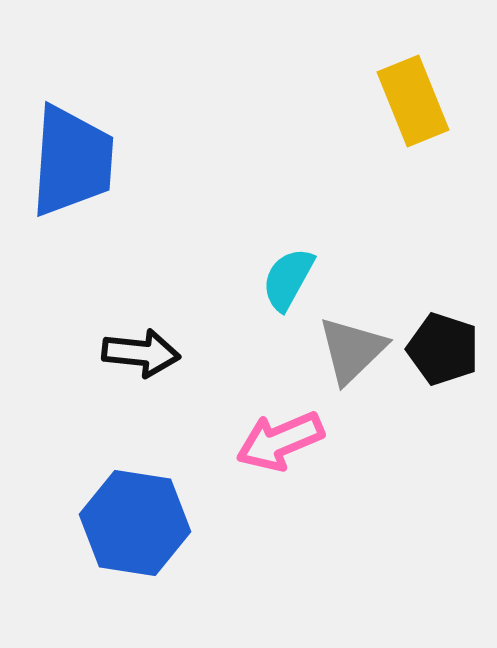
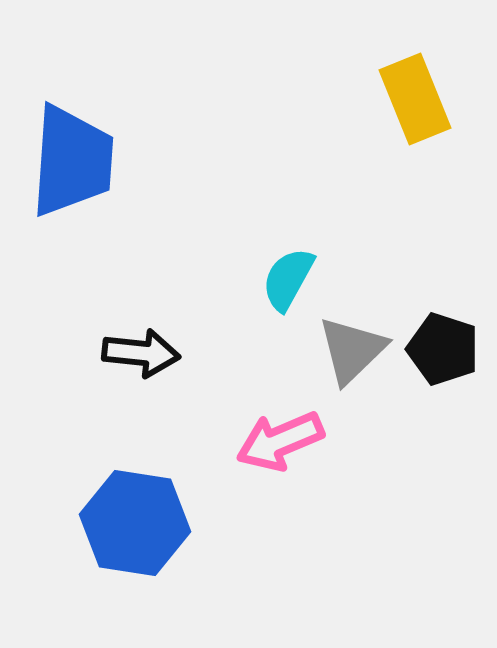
yellow rectangle: moved 2 px right, 2 px up
